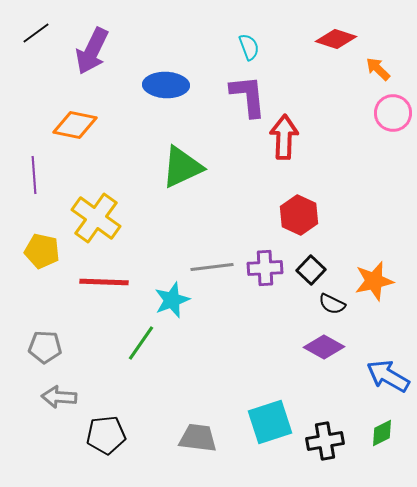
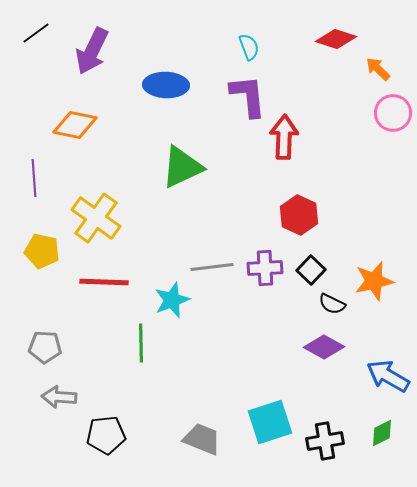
purple line: moved 3 px down
green line: rotated 36 degrees counterclockwise
gray trapezoid: moved 4 px right, 1 px down; rotated 15 degrees clockwise
